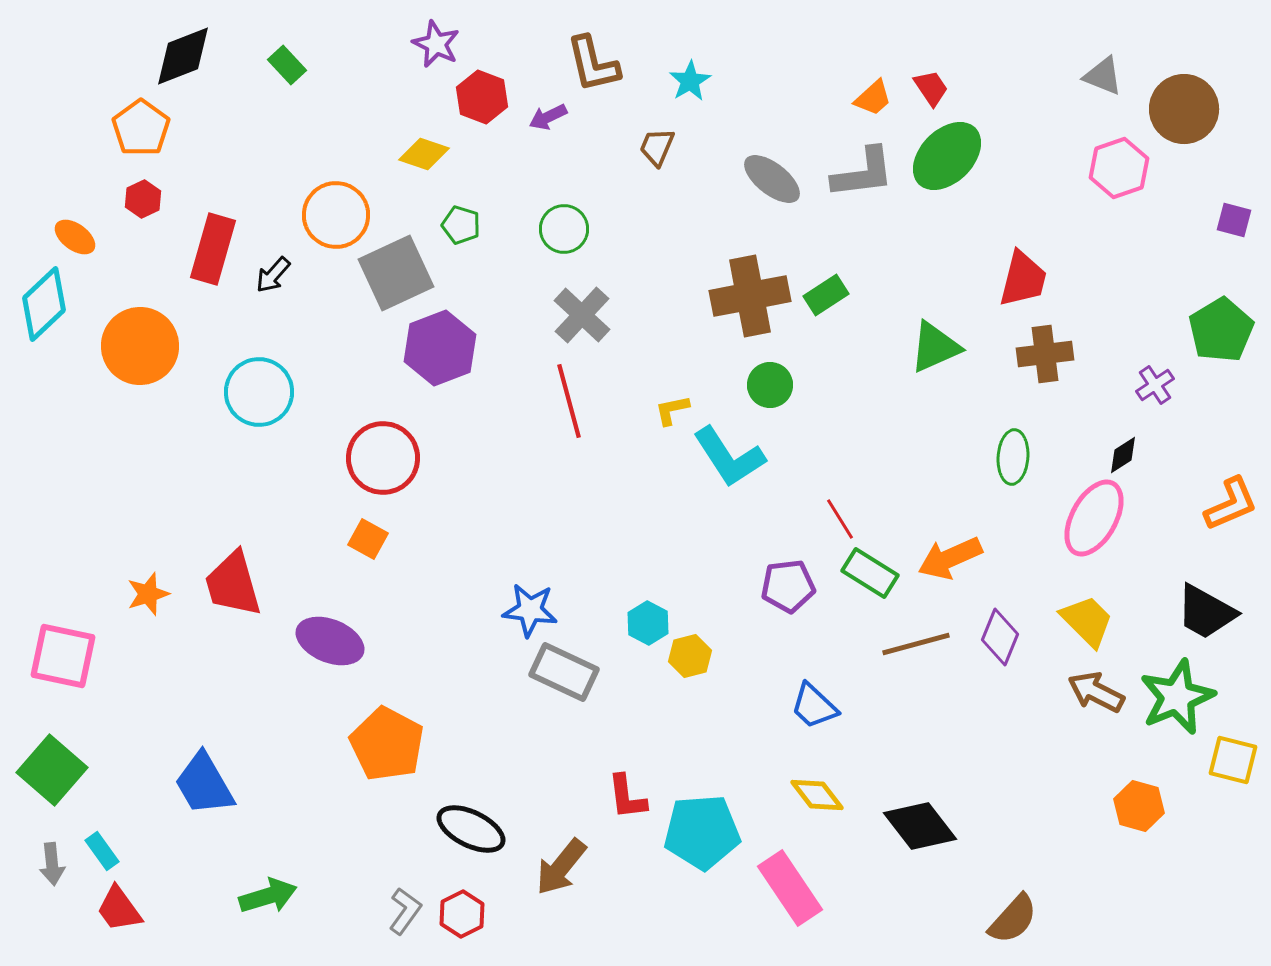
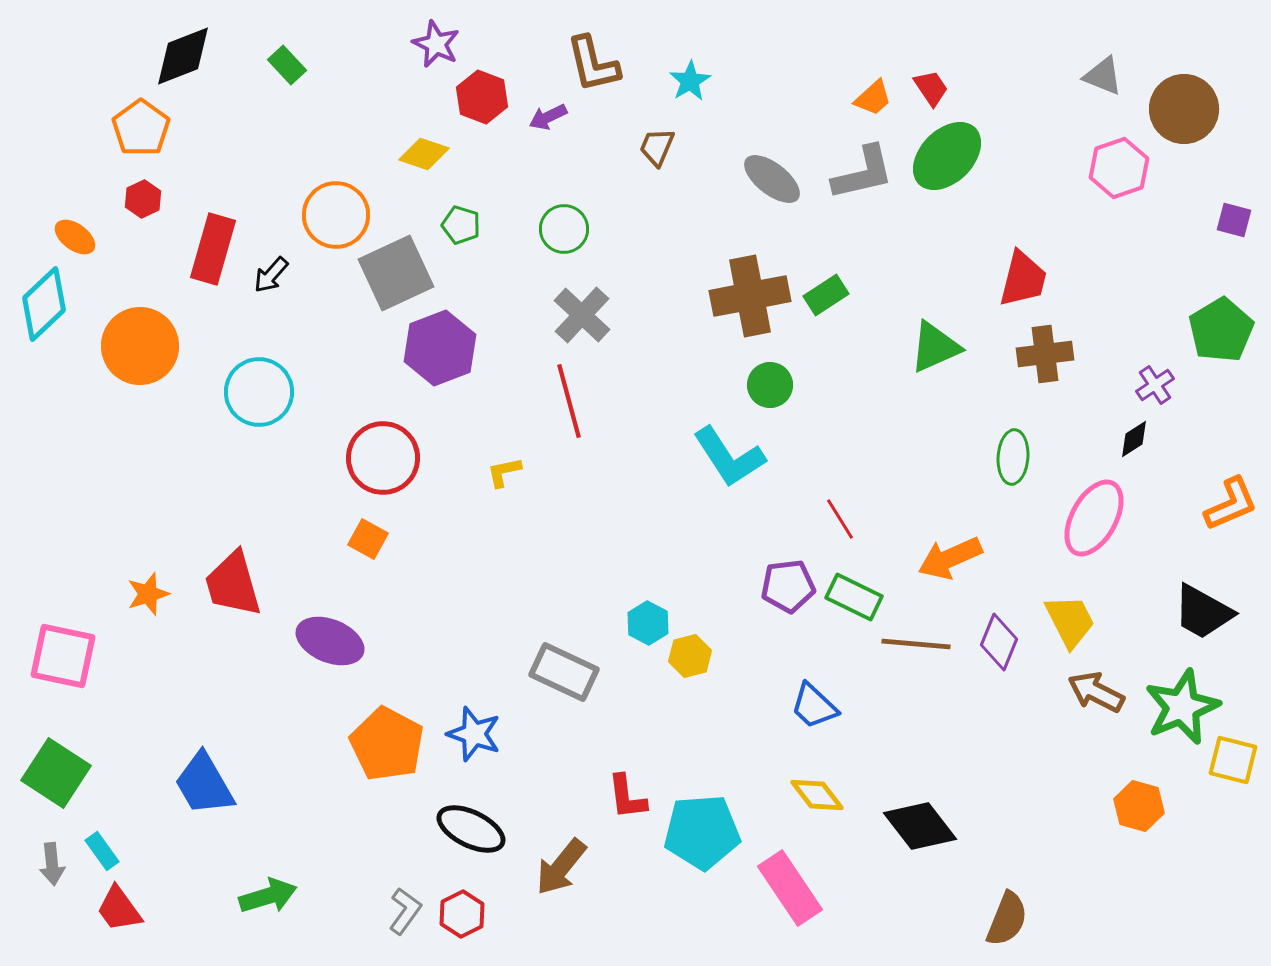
gray L-shape at (863, 173): rotated 6 degrees counterclockwise
black arrow at (273, 275): moved 2 px left
yellow L-shape at (672, 410): moved 168 px left, 62 px down
black diamond at (1123, 455): moved 11 px right, 16 px up
green rectangle at (870, 573): moved 16 px left, 24 px down; rotated 6 degrees counterclockwise
blue star at (530, 610): moved 56 px left, 124 px down; rotated 12 degrees clockwise
black trapezoid at (1206, 612): moved 3 px left
yellow trapezoid at (1087, 621): moved 17 px left; rotated 18 degrees clockwise
purple diamond at (1000, 637): moved 1 px left, 5 px down
brown line at (916, 644): rotated 20 degrees clockwise
green star at (1177, 697): moved 5 px right, 10 px down
green square at (52, 770): moved 4 px right, 3 px down; rotated 8 degrees counterclockwise
brown semicircle at (1013, 919): moved 6 px left; rotated 20 degrees counterclockwise
